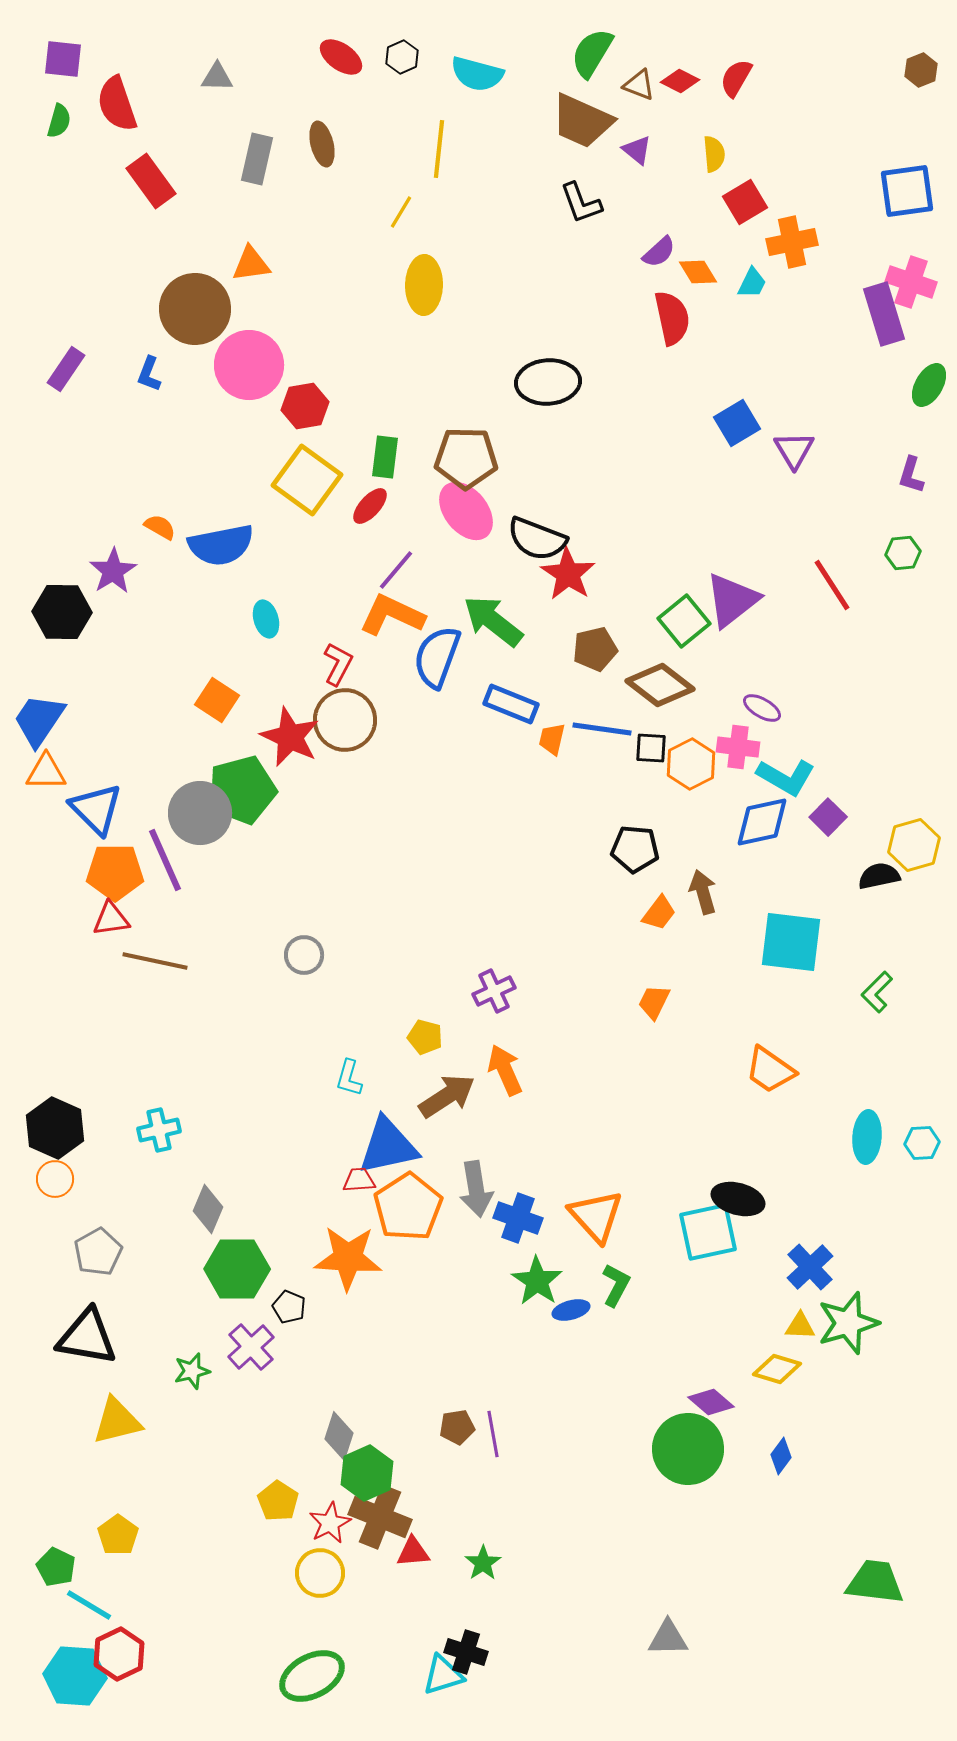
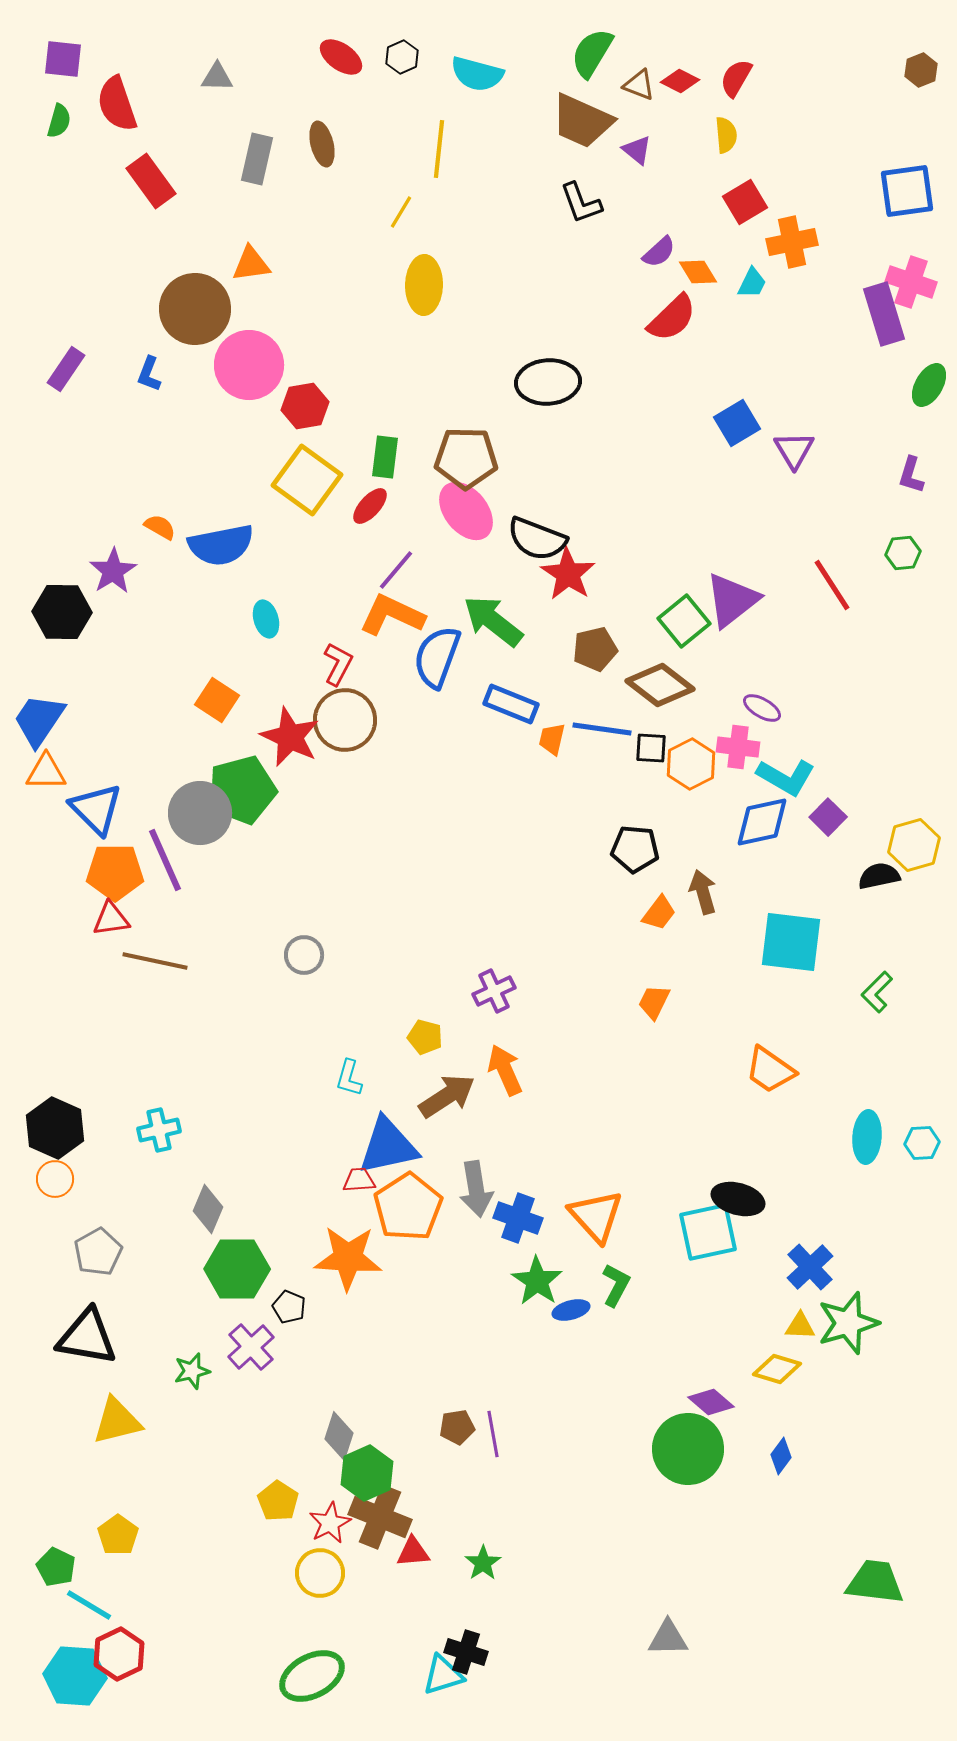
yellow semicircle at (714, 154): moved 12 px right, 19 px up
red semicircle at (672, 318): rotated 58 degrees clockwise
